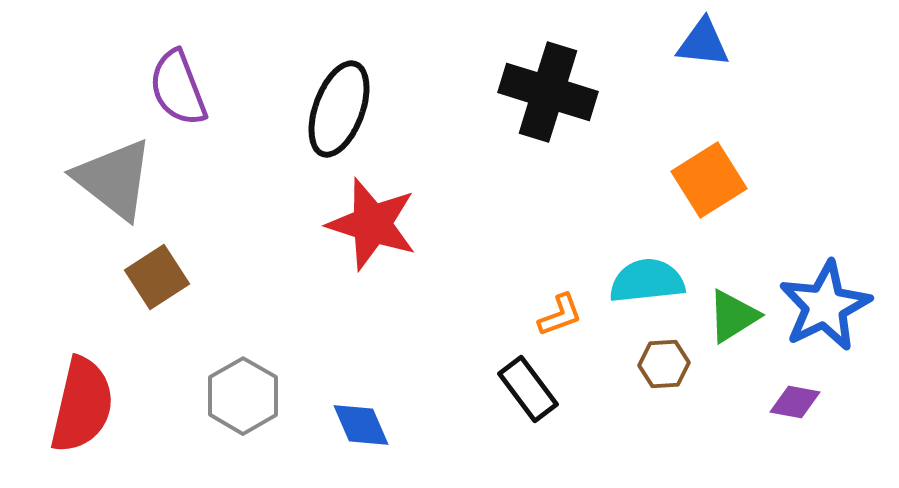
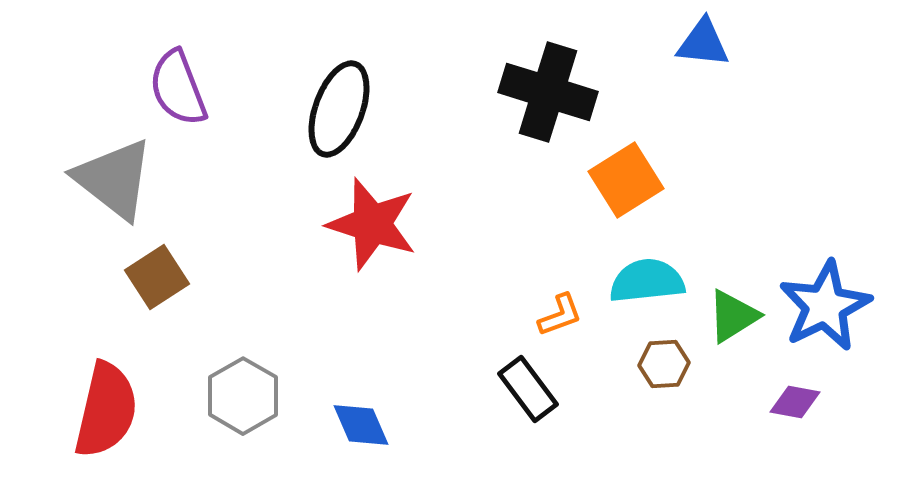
orange square: moved 83 px left
red semicircle: moved 24 px right, 5 px down
